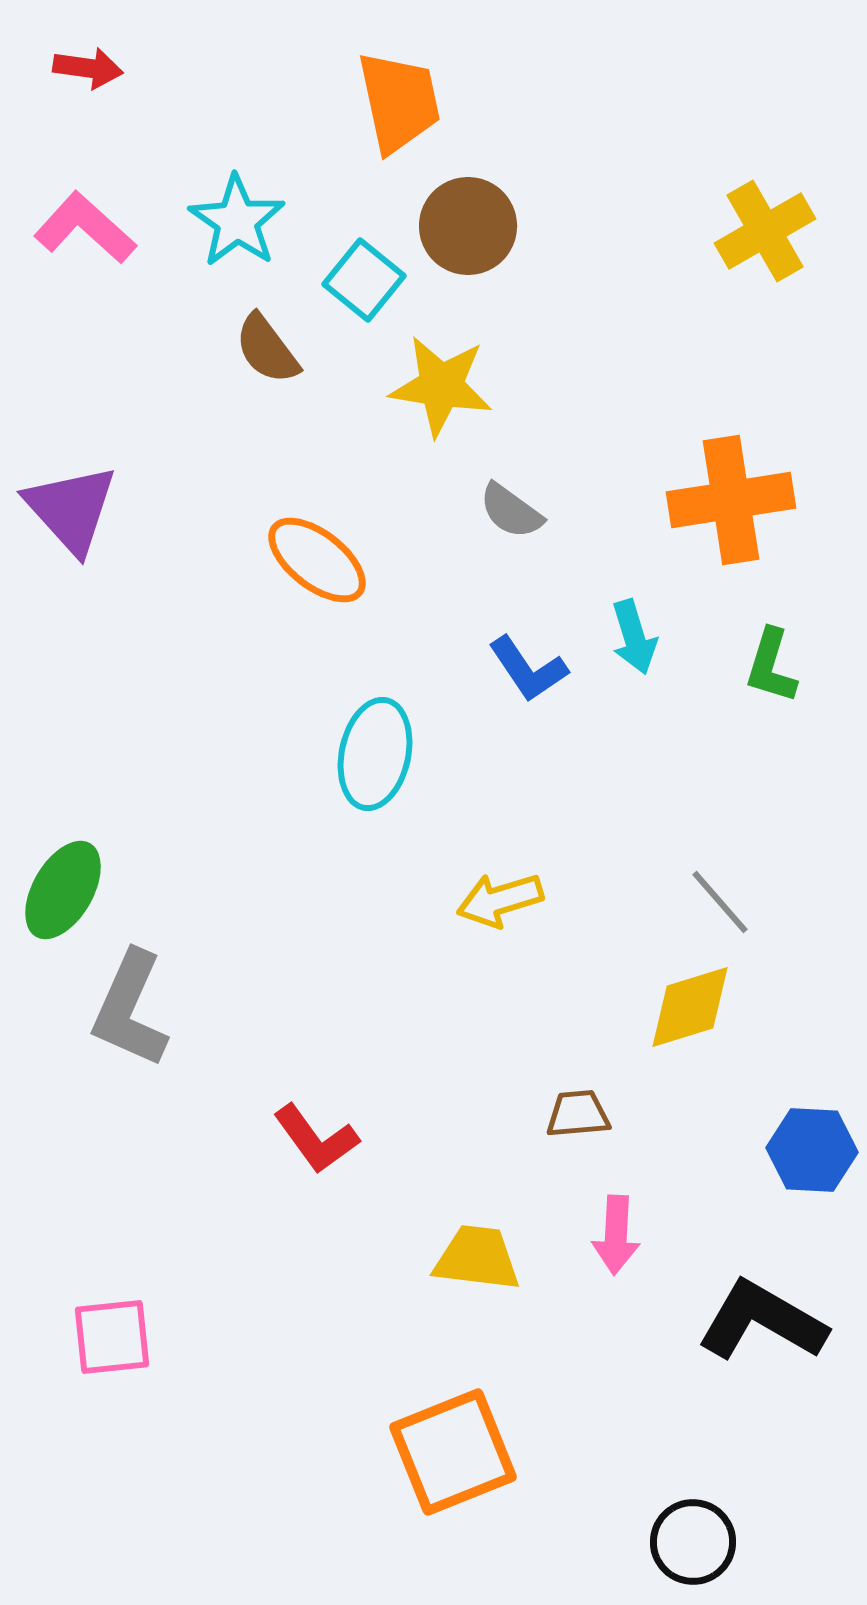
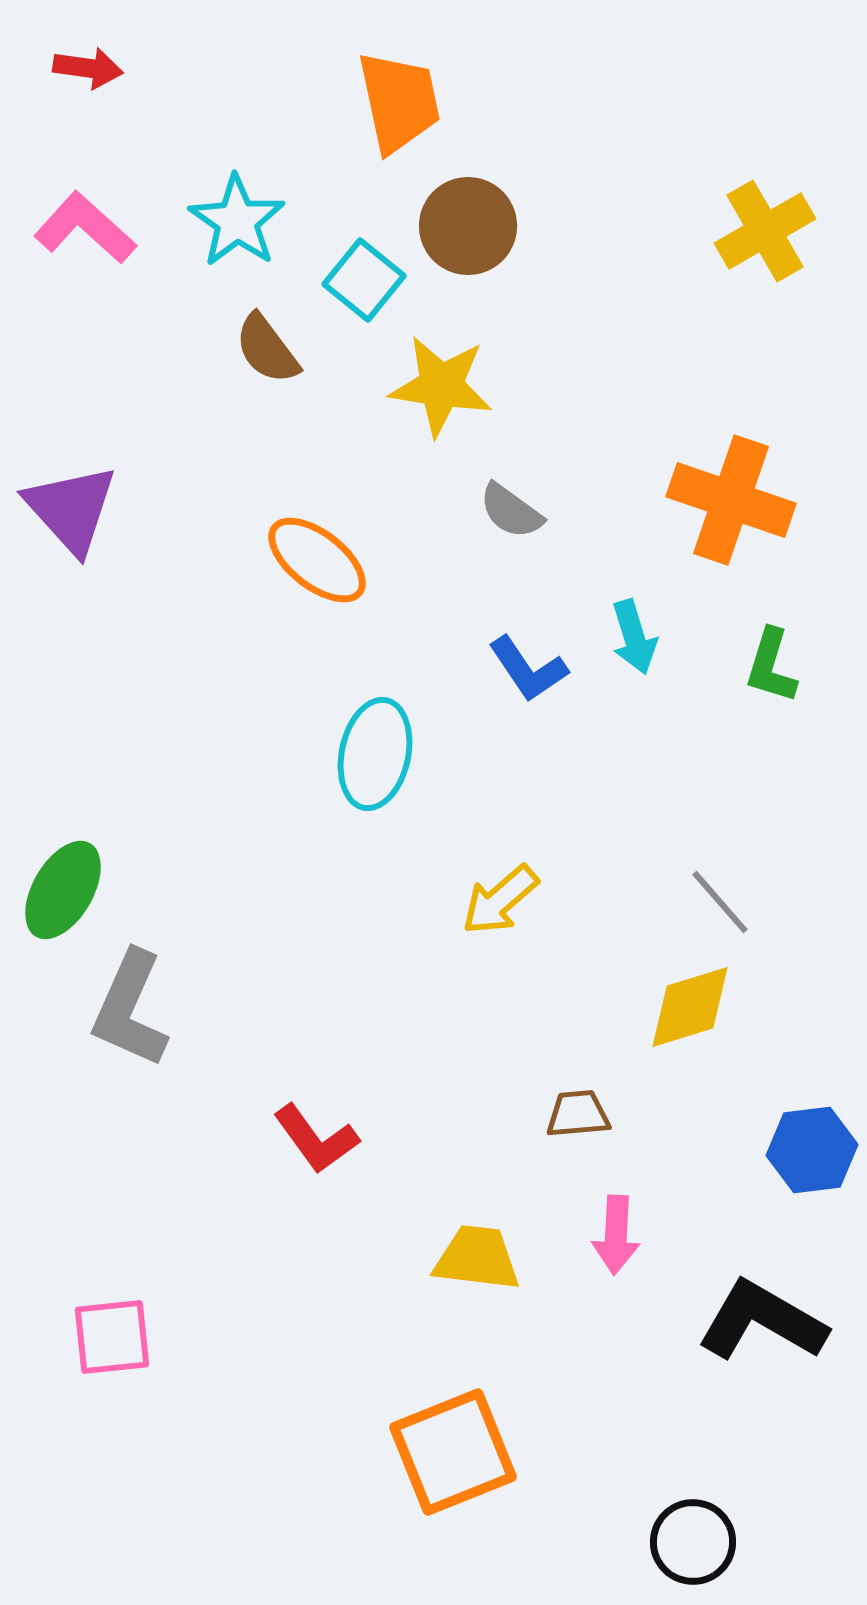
orange cross: rotated 28 degrees clockwise
yellow arrow: rotated 24 degrees counterclockwise
blue hexagon: rotated 10 degrees counterclockwise
